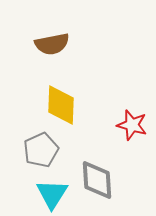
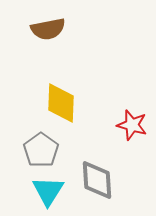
brown semicircle: moved 4 px left, 15 px up
yellow diamond: moved 2 px up
gray pentagon: rotated 12 degrees counterclockwise
cyan triangle: moved 4 px left, 3 px up
